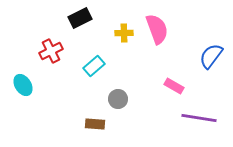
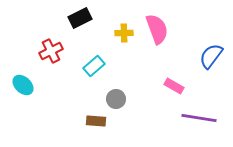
cyan ellipse: rotated 15 degrees counterclockwise
gray circle: moved 2 px left
brown rectangle: moved 1 px right, 3 px up
